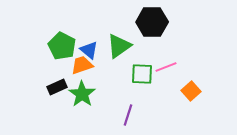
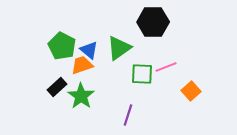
black hexagon: moved 1 px right
green triangle: moved 2 px down
black rectangle: rotated 18 degrees counterclockwise
green star: moved 1 px left, 2 px down
